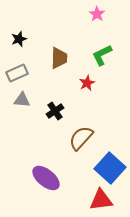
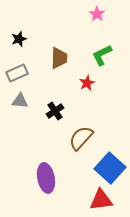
gray triangle: moved 2 px left, 1 px down
purple ellipse: rotated 40 degrees clockwise
